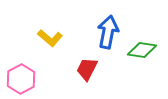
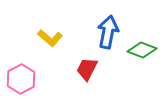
green diamond: rotated 12 degrees clockwise
